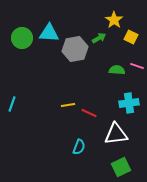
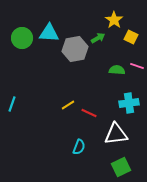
green arrow: moved 1 px left
yellow line: rotated 24 degrees counterclockwise
